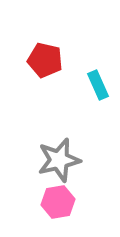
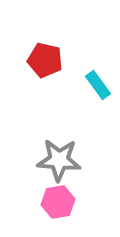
cyan rectangle: rotated 12 degrees counterclockwise
gray star: rotated 18 degrees clockwise
